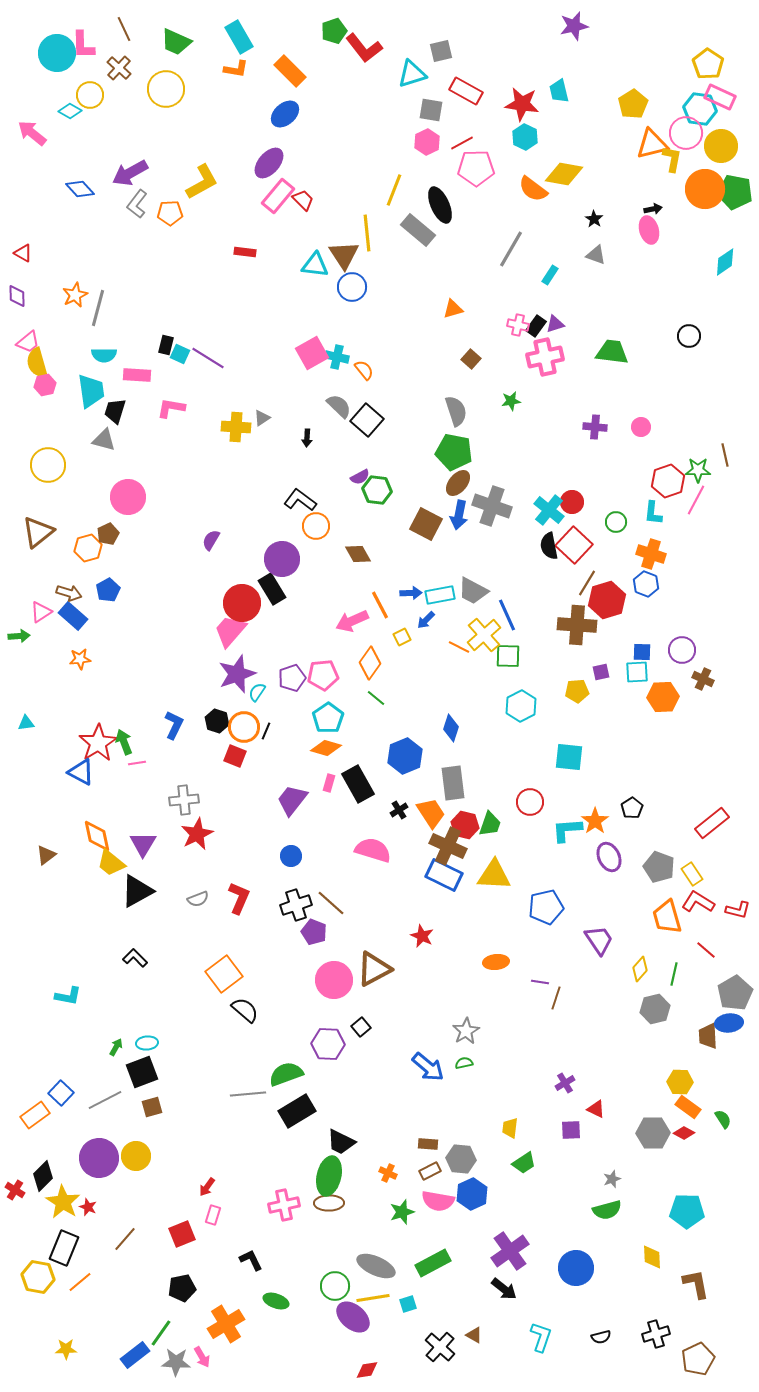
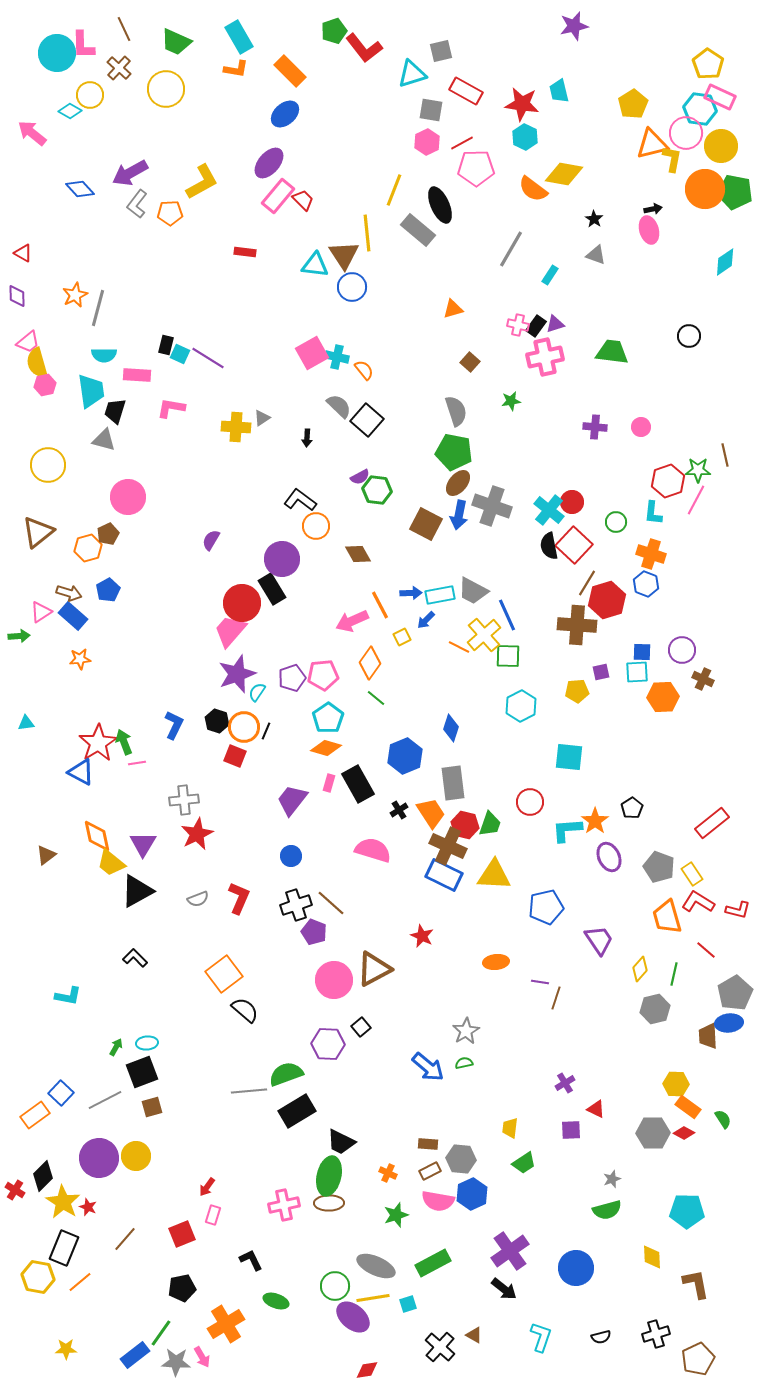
brown square at (471, 359): moved 1 px left, 3 px down
yellow hexagon at (680, 1082): moved 4 px left, 2 px down
gray line at (248, 1094): moved 1 px right, 3 px up
green star at (402, 1212): moved 6 px left, 3 px down
